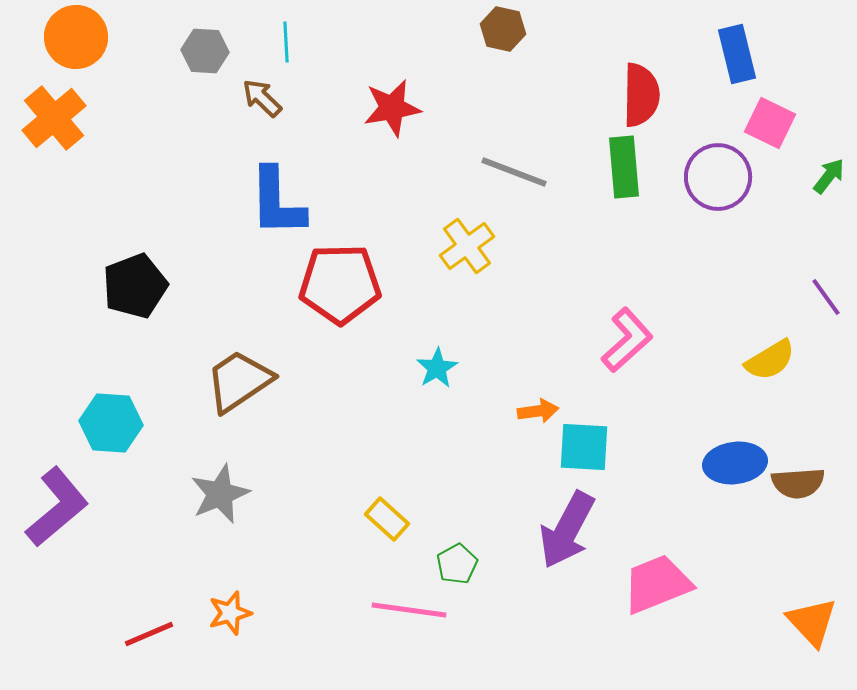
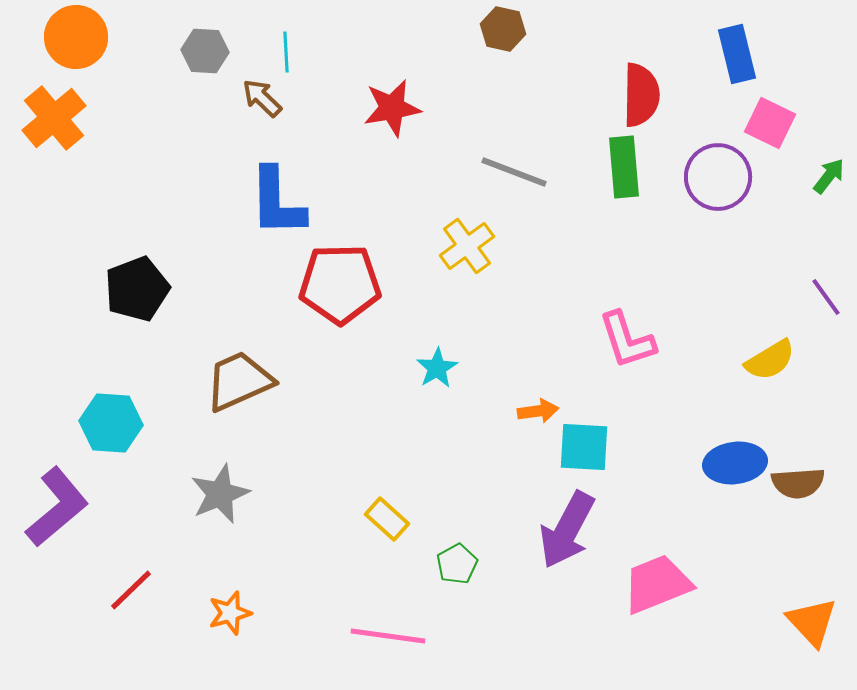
cyan line: moved 10 px down
black pentagon: moved 2 px right, 3 px down
pink L-shape: rotated 114 degrees clockwise
brown trapezoid: rotated 10 degrees clockwise
pink line: moved 21 px left, 26 px down
red line: moved 18 px left, 44 px up; rotated 21 degrees counterclockwise
